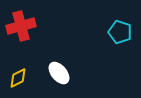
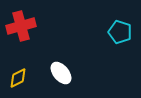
white ellipse: moved 2 px right
